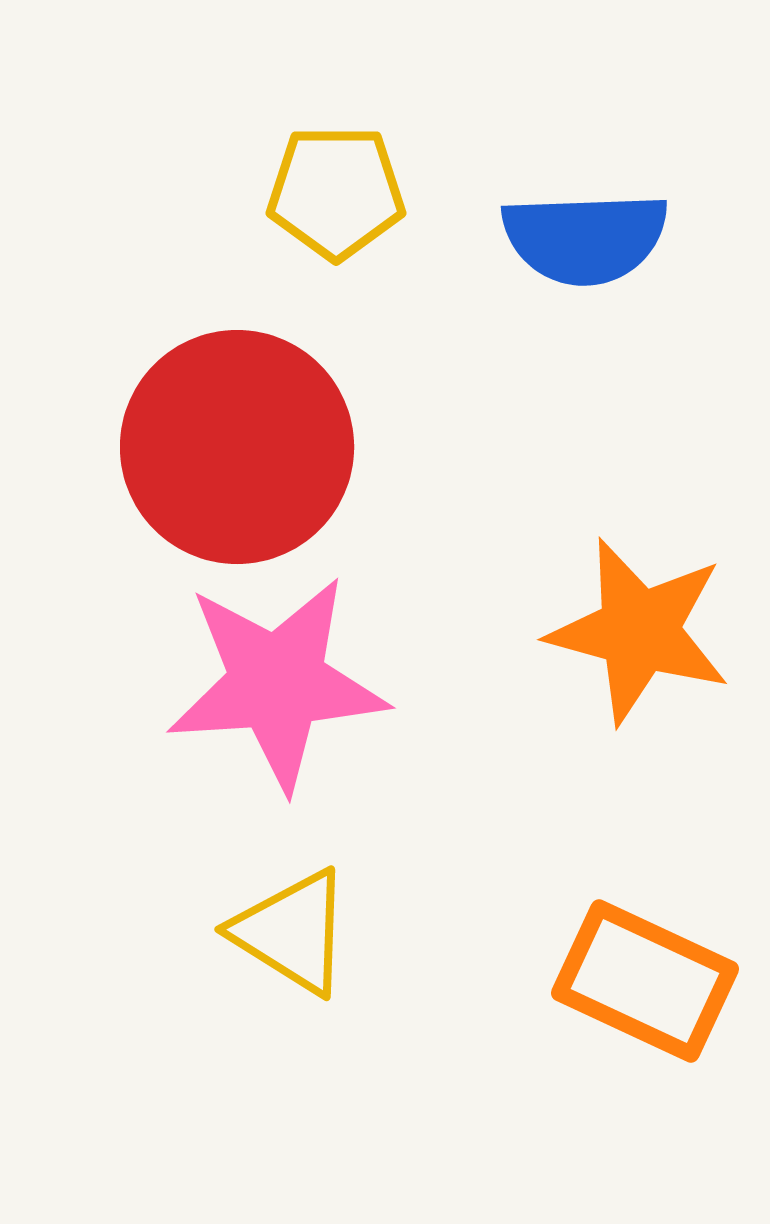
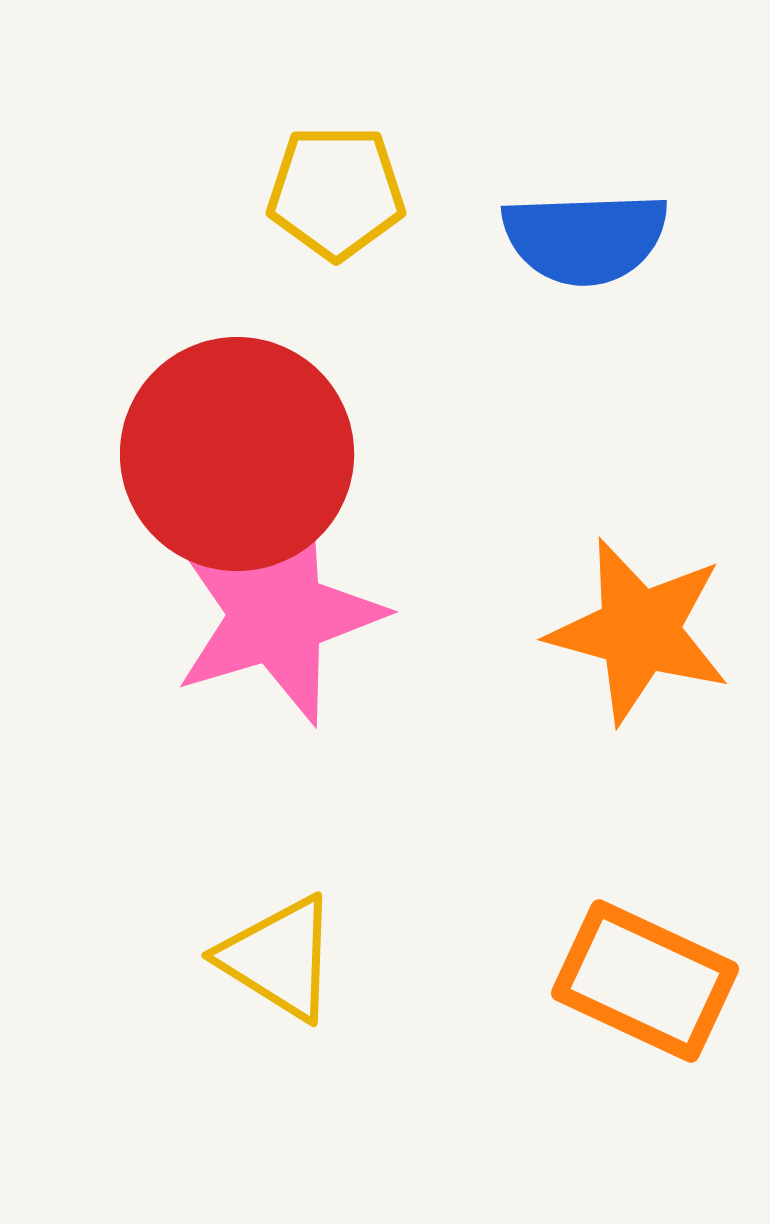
red circle: moved 7 px down
pink star: moved 69 px up; rotated 13 degrees counterclockwise
yellow triangle: moved 13 px left, 26 px down
